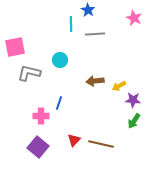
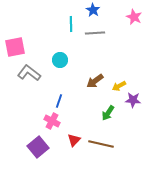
blue star: moved 5 px right
pink star: moved 1 px up
gray line: moved 1 px up
gray L-shape: rotated 25 degrees clockwise
brown arrow: rotated 30 degrees counterclockwise
blue line: moved 2 px up
pink cross: moved 11 px right, 5 px down; rotated 28 degrees clockwise
green arrow: moved 26 px left, 8 px up
purple square: rotated 10 degrees clockwise
